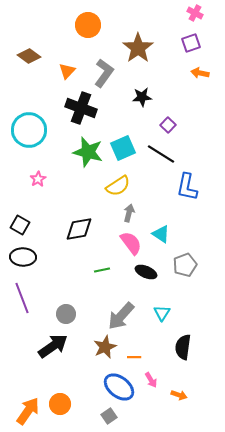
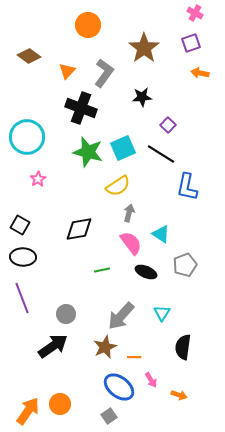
brown star at (138, 48): moved 6 px right
cyan circle at (29, 130): moved 2 px left, 7 px down
